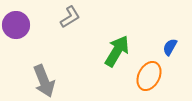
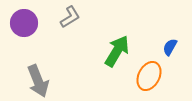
purple circle: moved 8 px right, 2 px up
gray arrow: moved 6 px left
